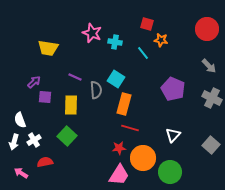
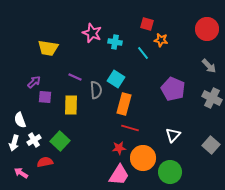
green square: moved 7 px left, 5 px down
white arrow: moved 1 px down
